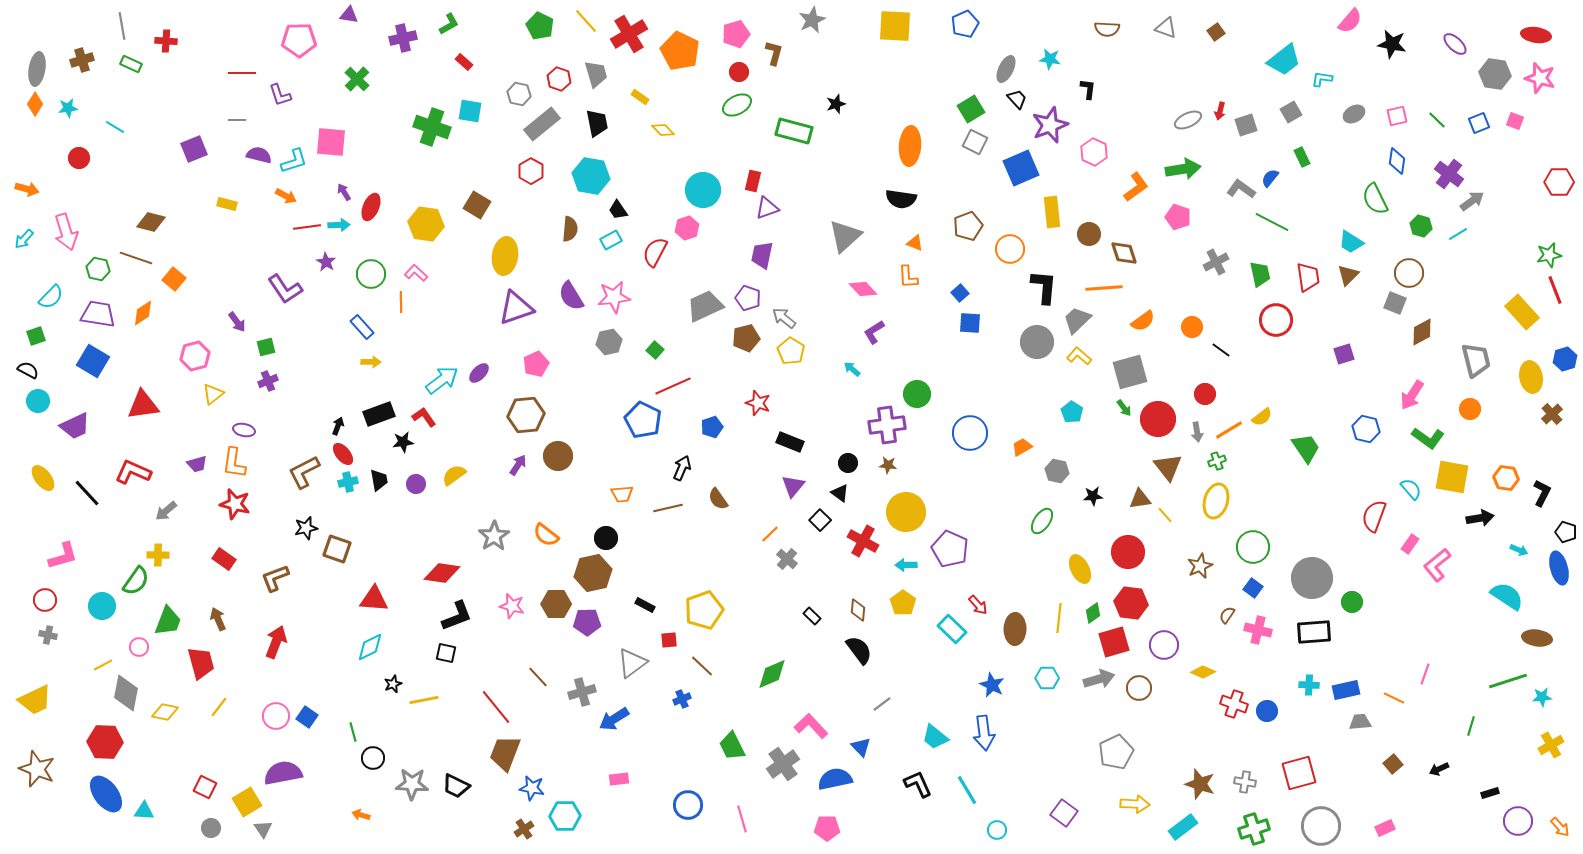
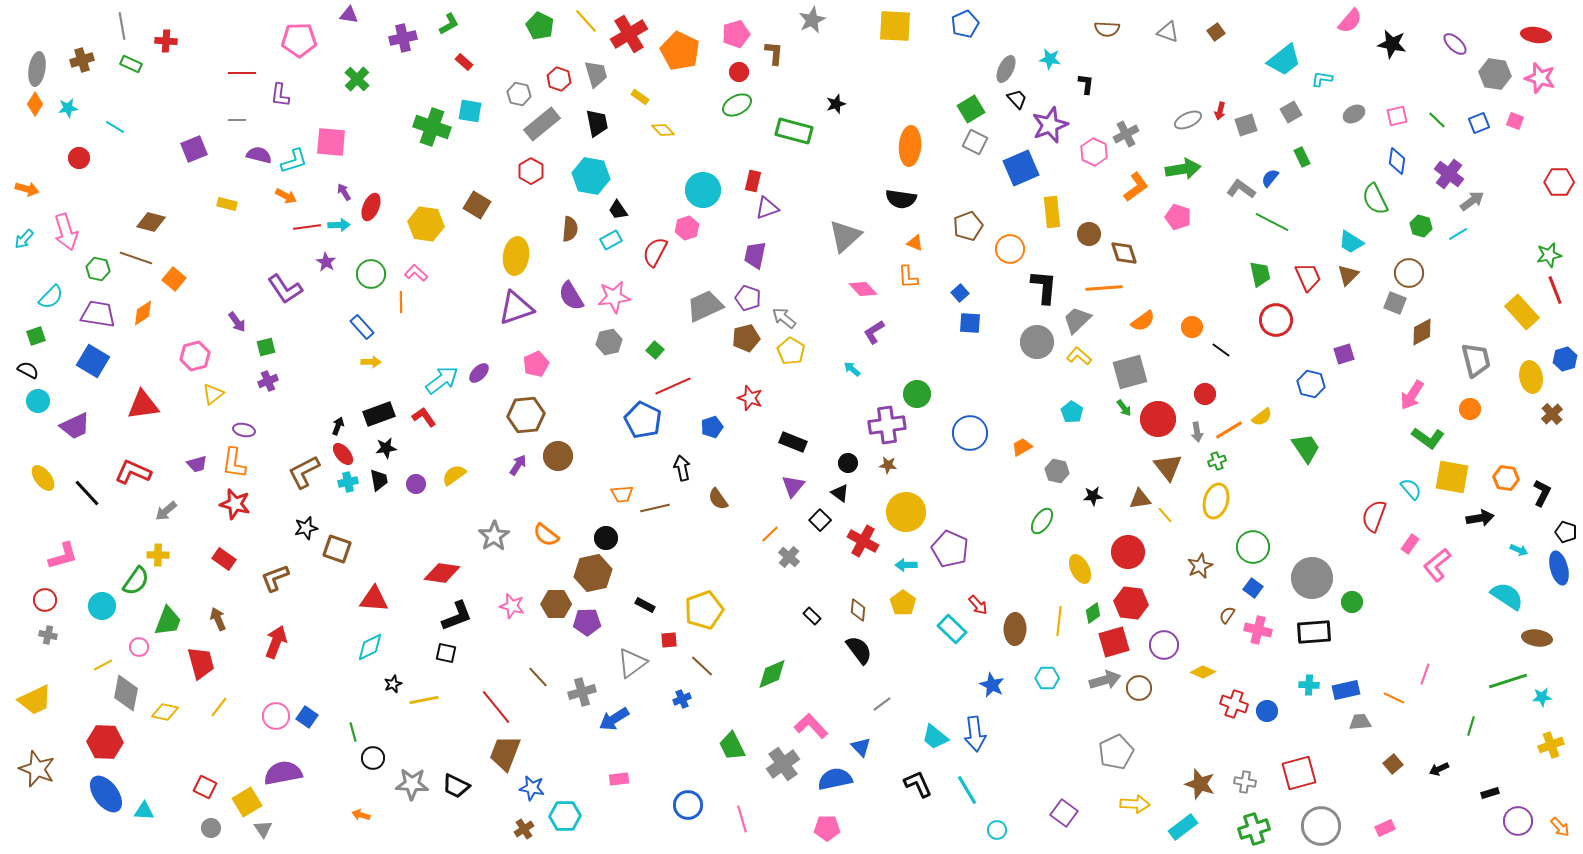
gray triangle at (1166, 28): moved 2 px right, 4 px down
brown L-shape at (774, 53): rotated 10 degrees counterclockwise
black L-shape at (1088, 89): moved 2 px left, 5 px up
purple L-shape at (280, 95): rotated 25 degrees clockwise
purple trapezoid at (762, 255): moved 7 px left
yellow ellipse at (505, 256): moved 11 px right
gray cross at (1216, 262): moved 90 px left, 128 px up
red trapezoid at (1308, 277): rotated 16 degrees counterclockwise
red star at (758, 403): moved 8 px left, 5 px up
blue hexagon at (1366, 429): moved 55 px left, 45 px up
black star at (403, 442): moved 17 px left, 6 px down
black rectangle at (790, 442): moved 3 px right
black arrow at (682, 468): rotated 35 degrees counterclockwise
brown line at (668, 508): moved 13 px left
gray cross at (787, 559): moved 2 px right, 2 px up
yellow line at (1059, 618): moved 3 px down
gray arrow at (1099, 679): moved 6 px right, 1 px down
blue arrow at (984, 733): moved 9 px left, 1 px down
yellow cross at (1551, 745): rotated 10 degrees clockwise
